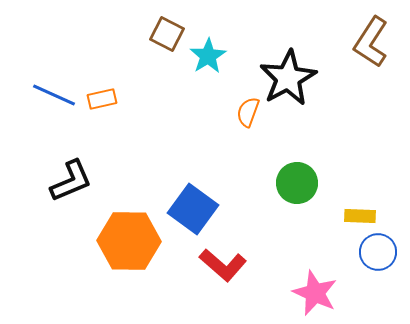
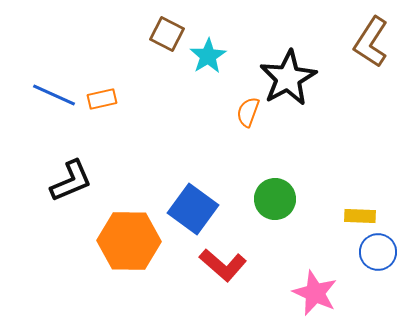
green circle: moved 22 px left, 16 px down
